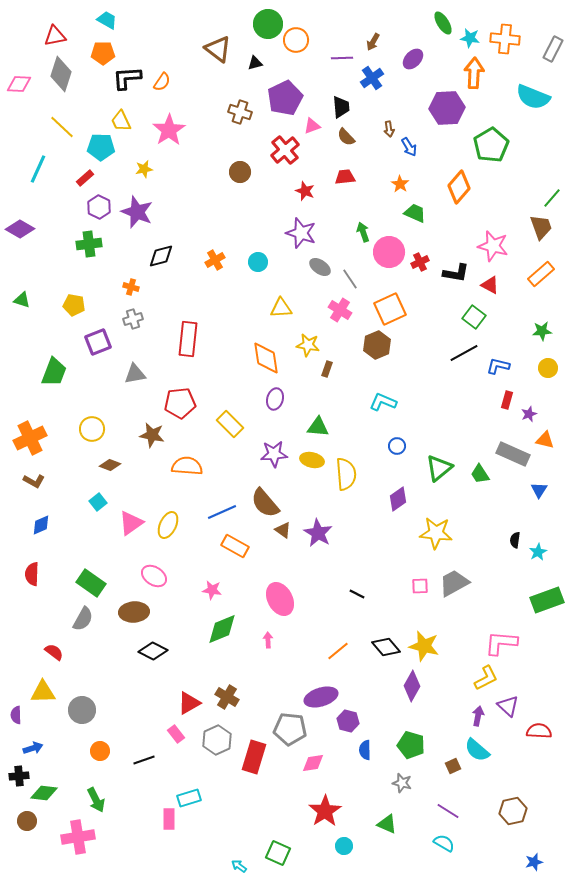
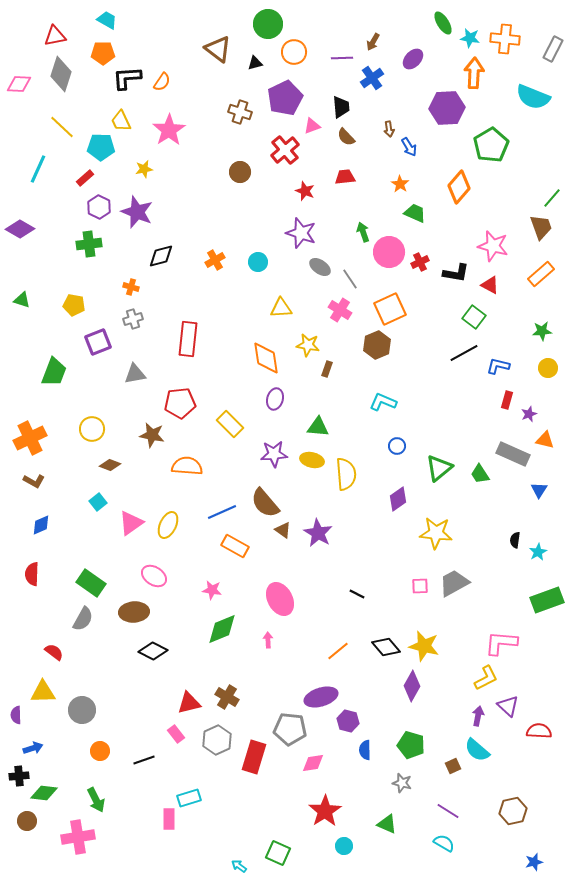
orange circle at (296, 40): moved 2 px left, 12 px down
red triangle at (189, 703): rotated 15 degrees clockwise
